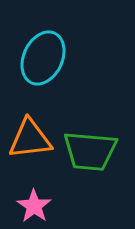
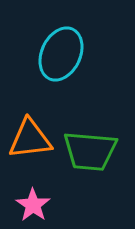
cyan ellipse: moved 18 px right, 4 px up
pink star: moved 1 px left, 1 px up
